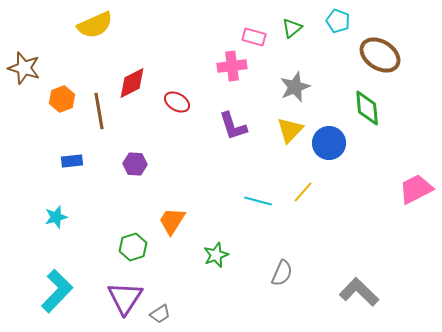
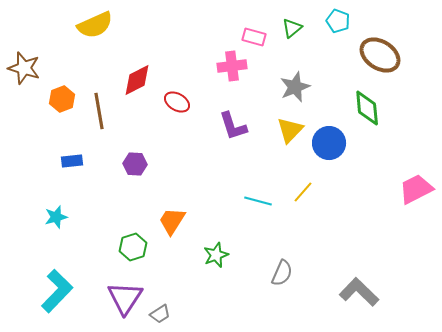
red diamond: moved 5 px right, 3 px up
